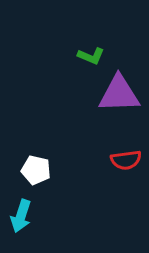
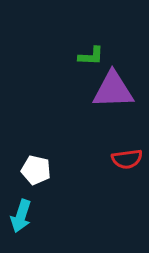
green L-shape: rotated 20 degrees counterclockwise
purple triangle: moved 6 px left, 4 px up
red semicircle: moved 1 px right, 1 px up
